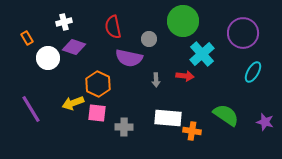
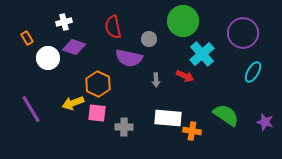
red arrow: rotated 18 degrees clockwise
